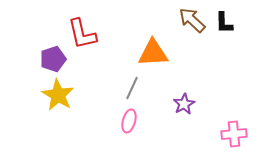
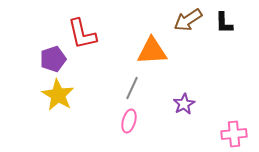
brown arrow: moved 4 px left; rotated 76 degrees counterclockwise
orange triangle: moved 1 px left, 2 px up
